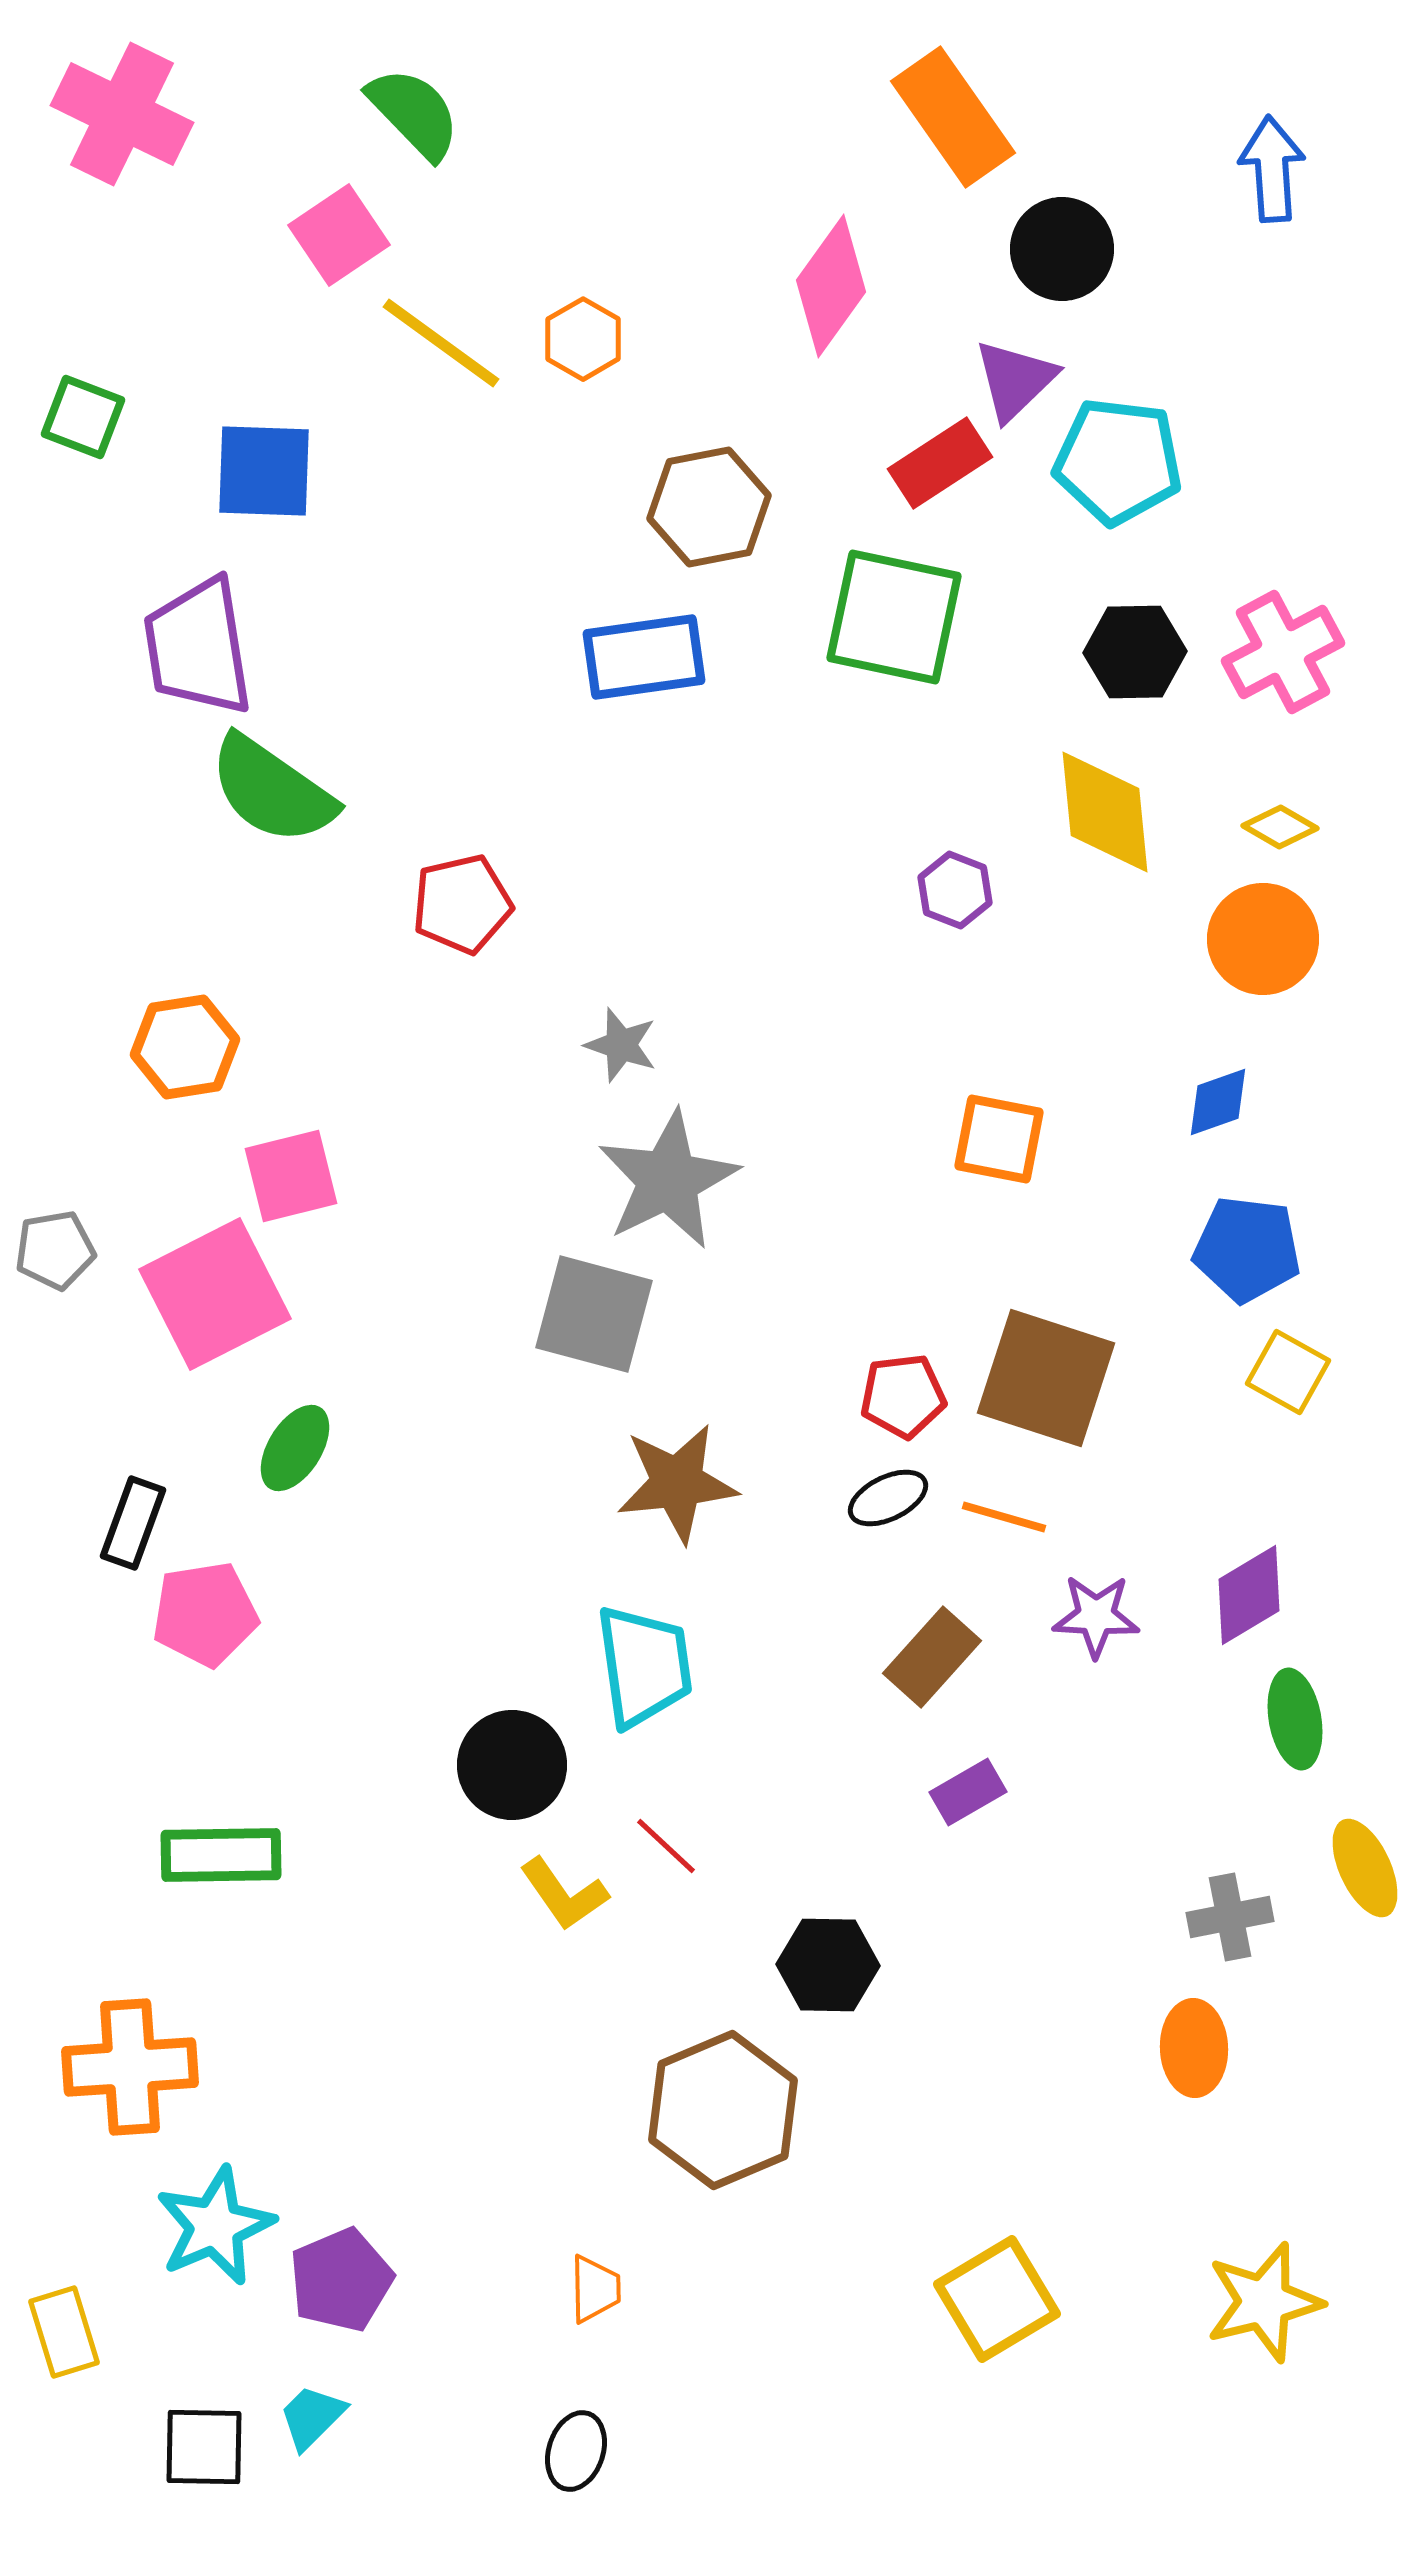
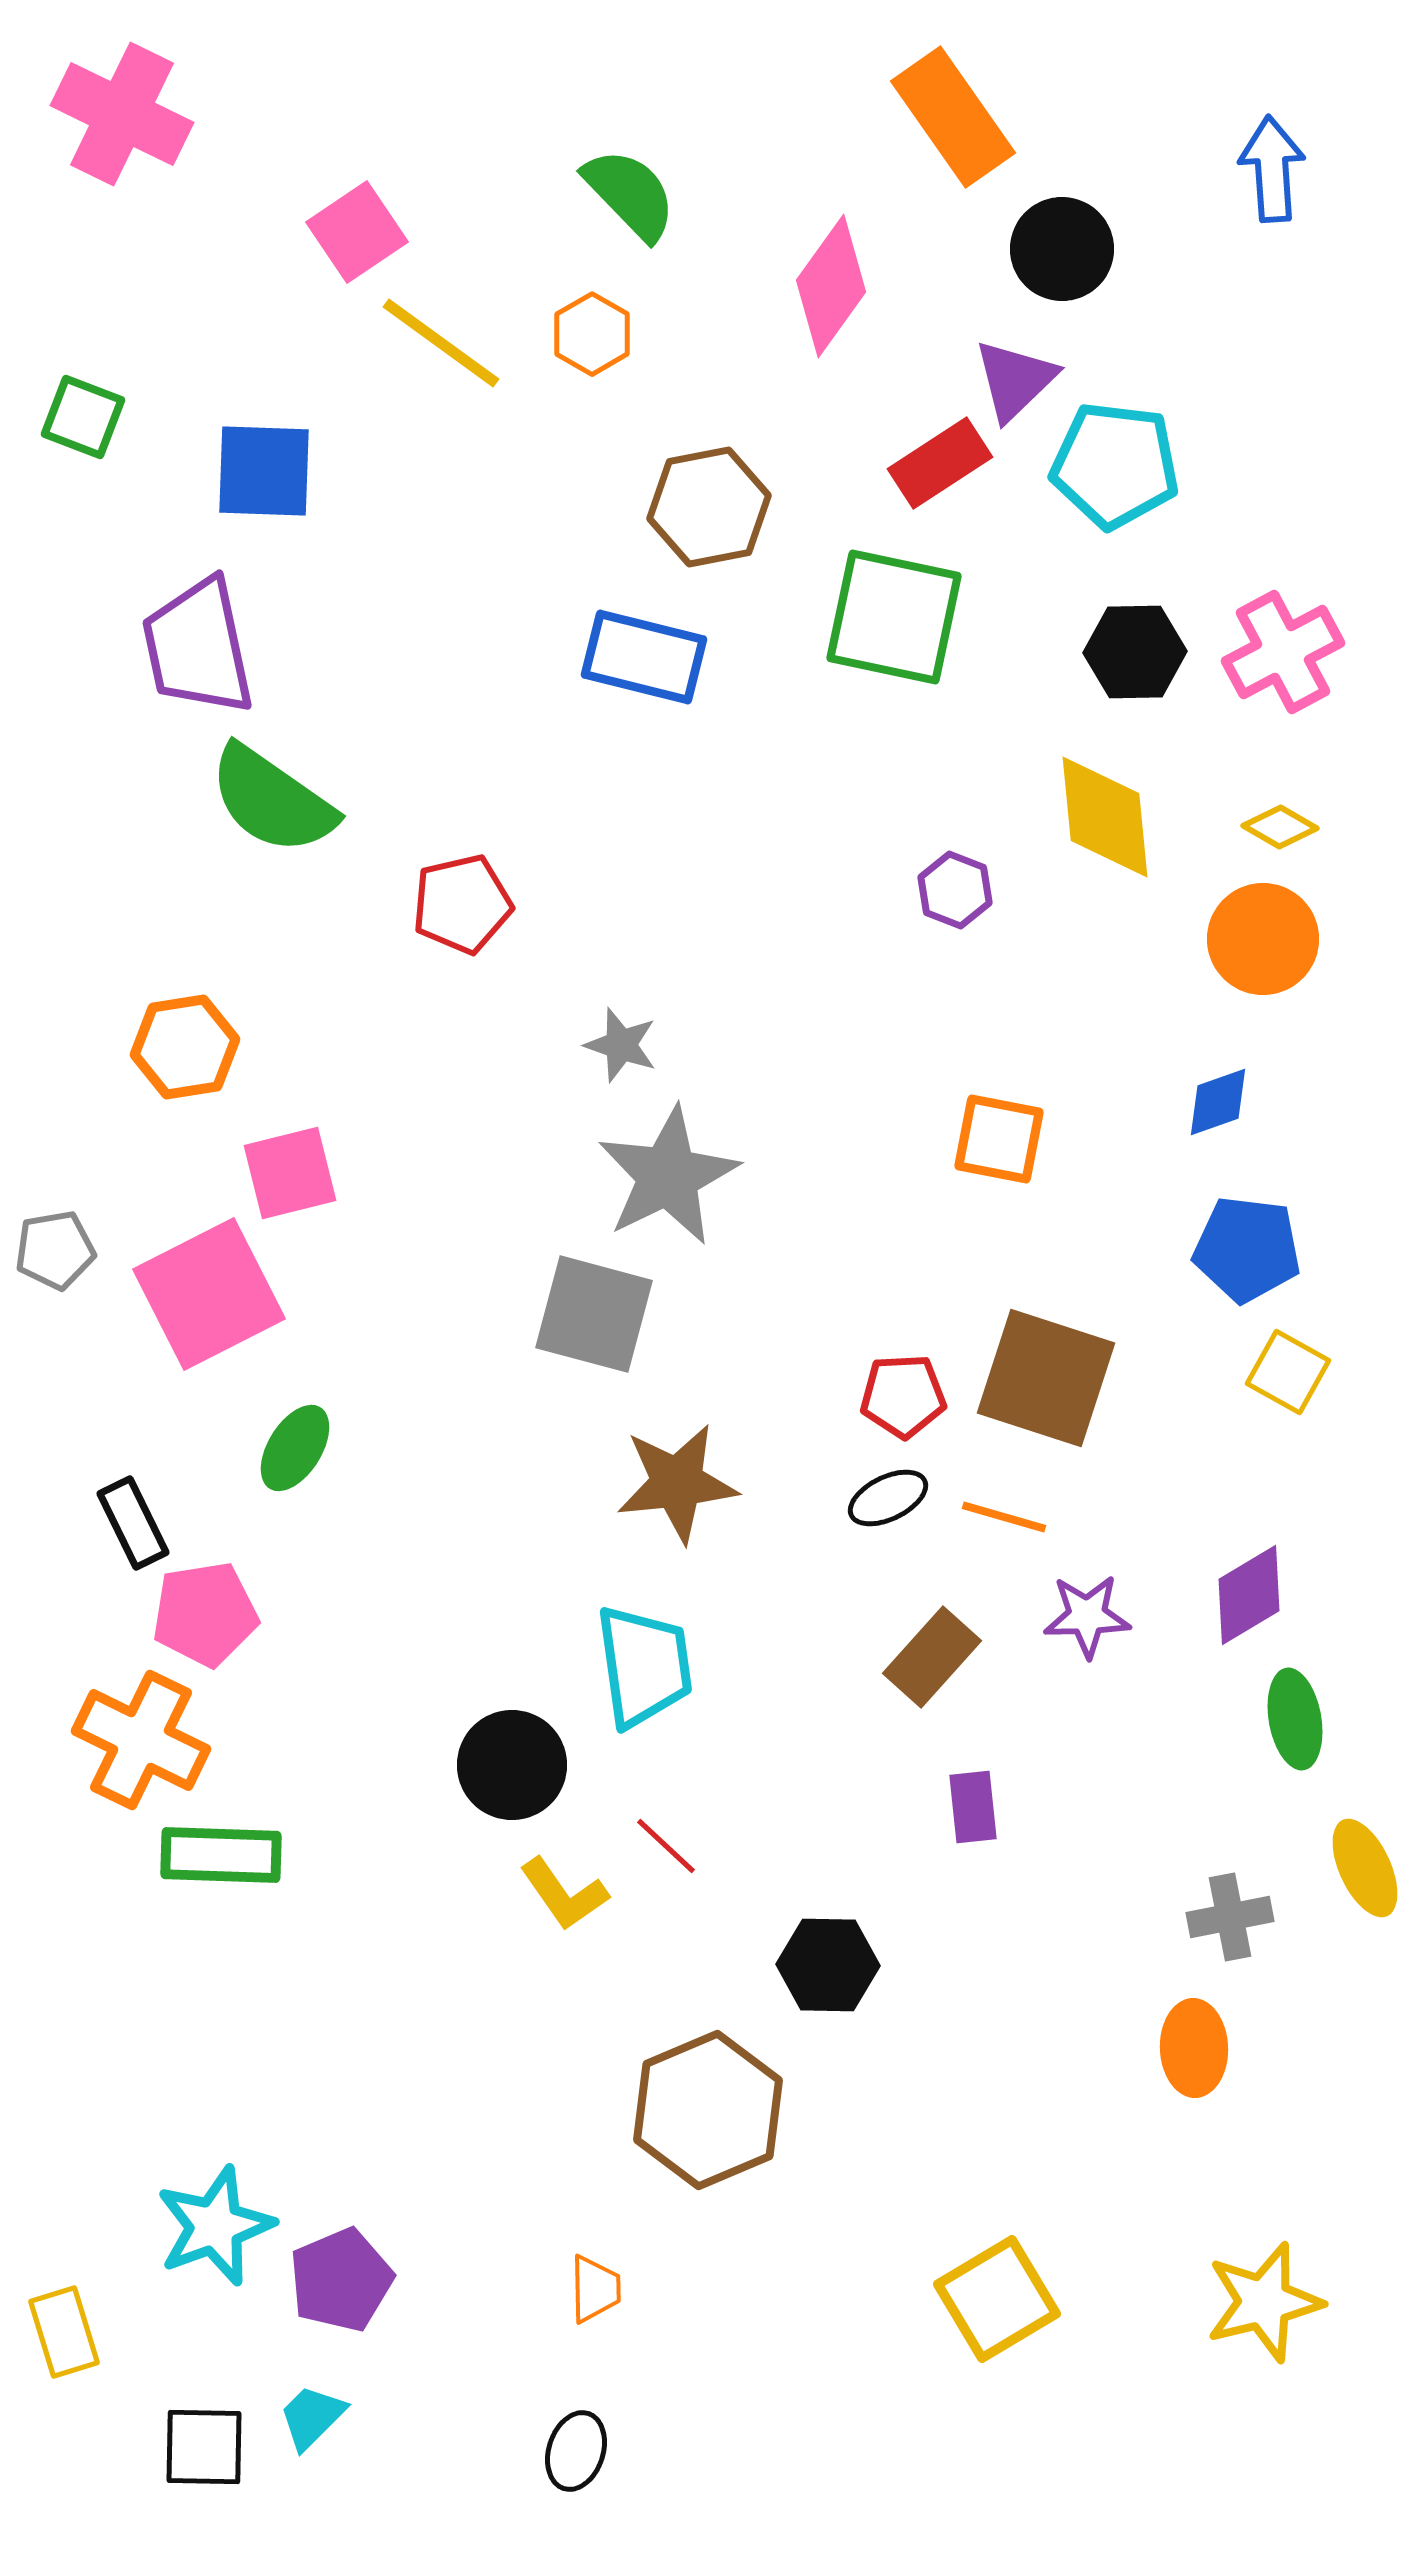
green semicircle at (414, 113): moved 216 px right, 81 px down
pink square at (339, 235): moved 18 px right, 3 px up
orange hexagon at (583, 339): moved 9 px right, 5 px up
cyan pentagon at (1118, 461): moved 3 px left, 4 px down
purple trapezoid at (198, 647): rotated 3 degrees counterclockwise
blue rectangle at (644, 657): rotated 22 degrees clockwise
green semicircle at (272, 790): moved 10 px down
yellow diamond at (1105, 812): moved 5 px down
pink square at (291, 1176): moved 1 px left, 3 px up
gray star at (668, 1180): moved 4 px up
pink square at (215, 1294): moved 6 px left
red pentagon at (903, 1396): rotated 4 degrees clockwise
black rectangle at (133, 1523): rotated 46 degrees counterclockwise
purple star at (1096, 1616): moved 9 px left; rotated 4 degrees counterclockwise
purple rectangle at (968, 1792): moved 5 px right, 15 px down; rotated 66 degrees counterclockwise
green rectangle at (221, 1855): rotated 3 degrees clockwise
orange cross at (130, 2067): moved 11 px right, 327 px up; rotated 30 degrees clockwise
brown hexagon at (723, 2110): moved 15 px left
cyan star at (215, 2226): rotated 3 degrees clockwise
